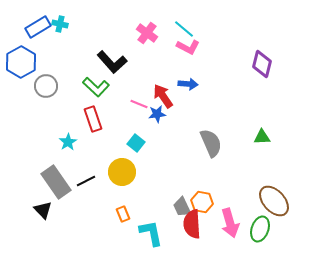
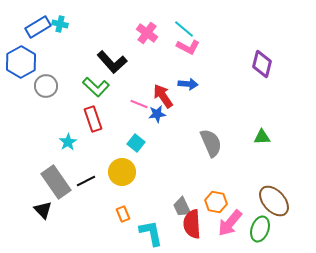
orange hexagon: moved 14 px right
pink arrow: rotated 56 degrees clockwise
